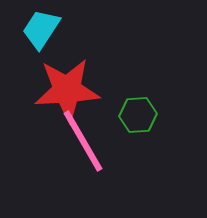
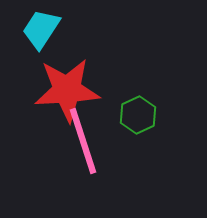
green hexagon: rotated 21 degrees counterclockwise
pink line: rotated 12 degrees clockwise
